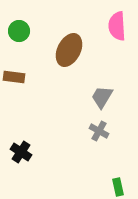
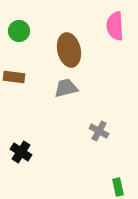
pink semicircle: moved 2 px left
brown ellipse: rotated 40 degrees counterclockwise
gray trapezoid: moved 36 px left, 9 px up; rotated 45 degrees clockwise
